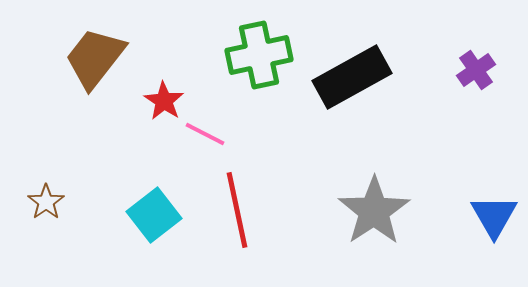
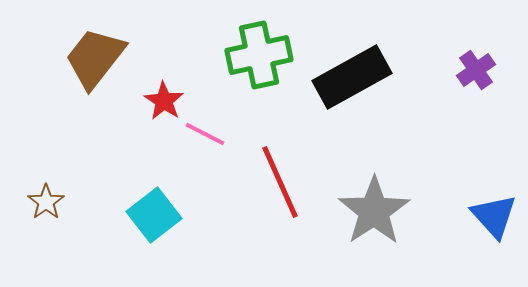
red line: moved 43 px right, 28 px up; rotated 12 degrees counterclockwise
blue triangle: rotated 12 degrees counterclockwise
